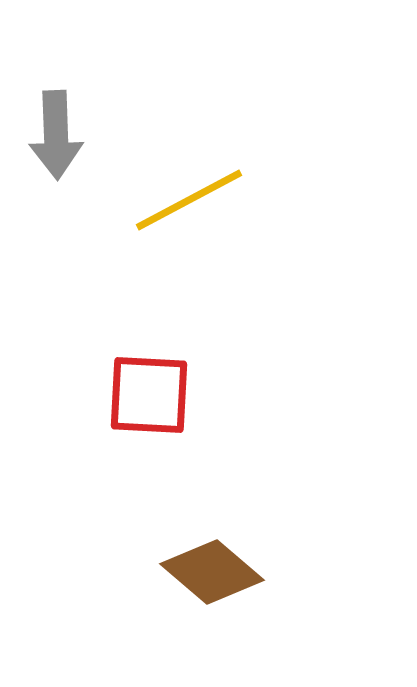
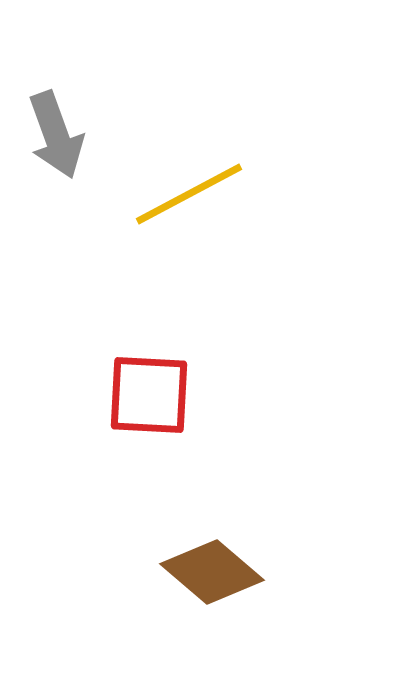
gray arrow: rotated 18 degrees counterclockwise
yellow line: moved 6 px up
